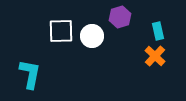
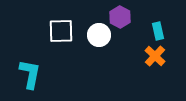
purple hexagon: rotated 15 degrees counterclockwise
white circle: moved 7 px right, 1 px up
